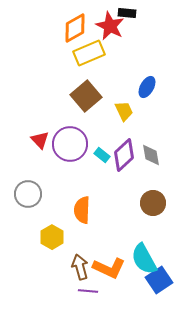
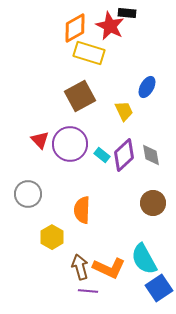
yellow rectangle: rotated 40 degrees clockwise
brown square: moved 6 px left; rotated 12 degrees clockwise
blue square: moved 8 px down
